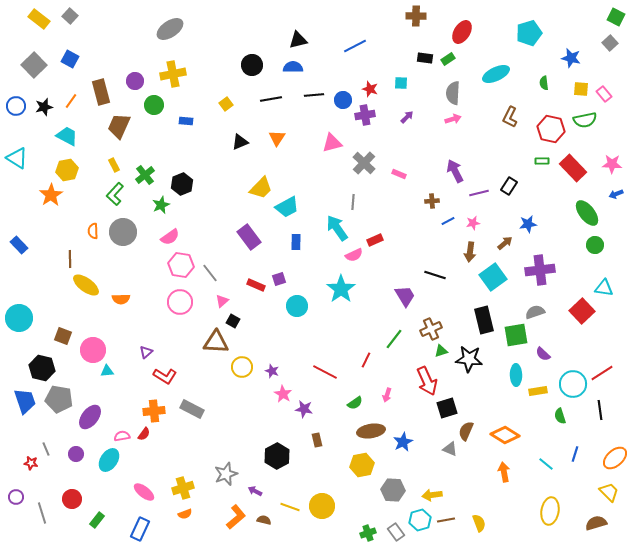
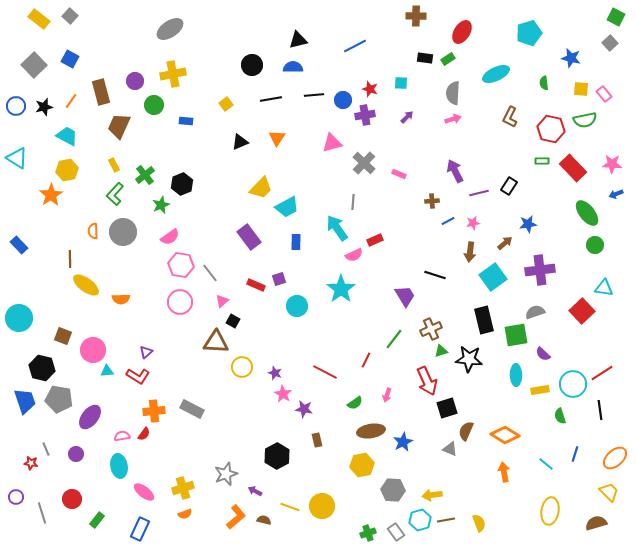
purple star at (272, 371): moved 3 px right, 2 px down
red L-shape at (165, 376): moved 27 px left
yellow rectangle at (538, 391): moved 2 px right, 1 px up
cyan ellipse at (109, 460): moved 10 px right, 6 px down; rotated 45 degrees counterclockwise
